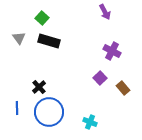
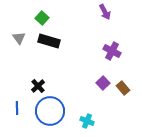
purple square: moved 3 px right, 5 px down
black cross: moved 1 px left, 1 px up
blue circle: moved 1 px right, 1 px up
cyan cross: moved 3 px left, 1 px up
